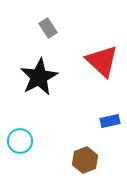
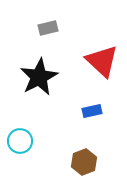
gray rectangle: rotated 72 degrees counterclockwise
blue rectangle: moved 18 px left, 10 px up
brown hexagon: moved 1 px left, 2 px down
